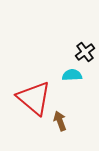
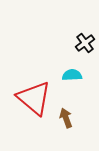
black cross: moved 9 px up
brown arrow: moved 6 px right, 3 px up
